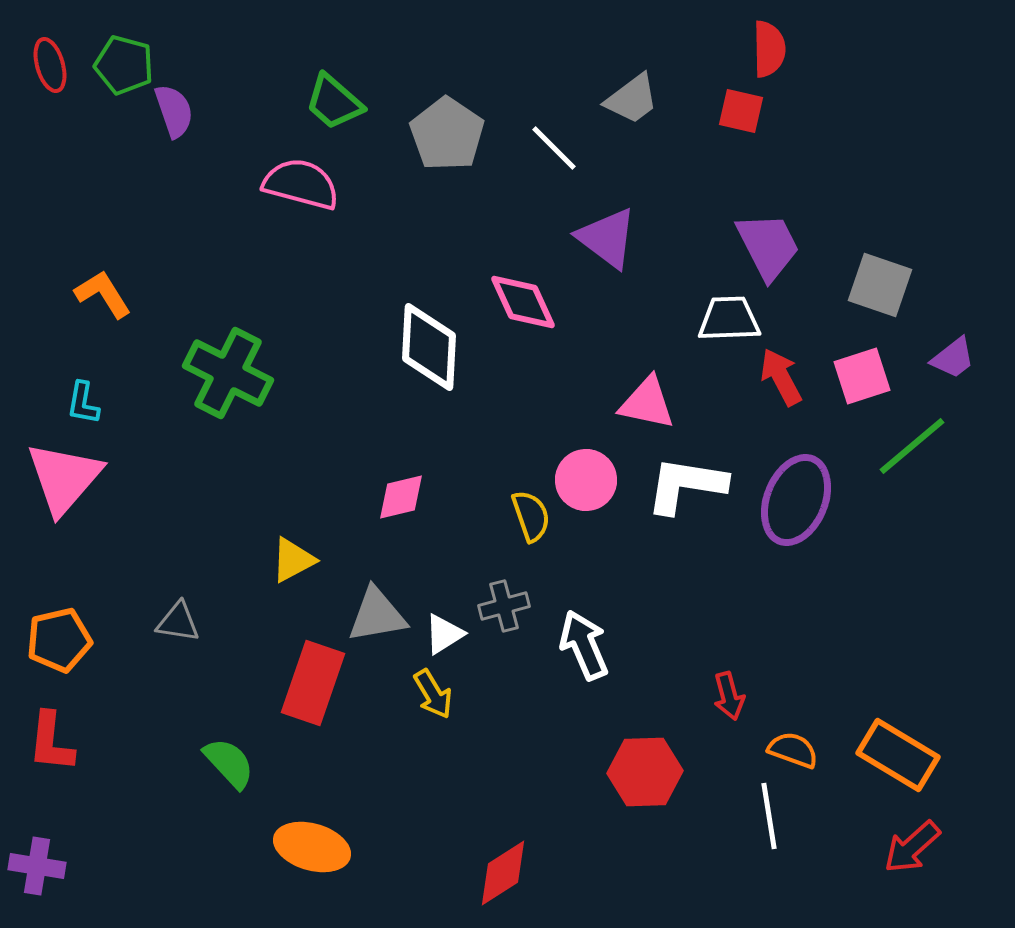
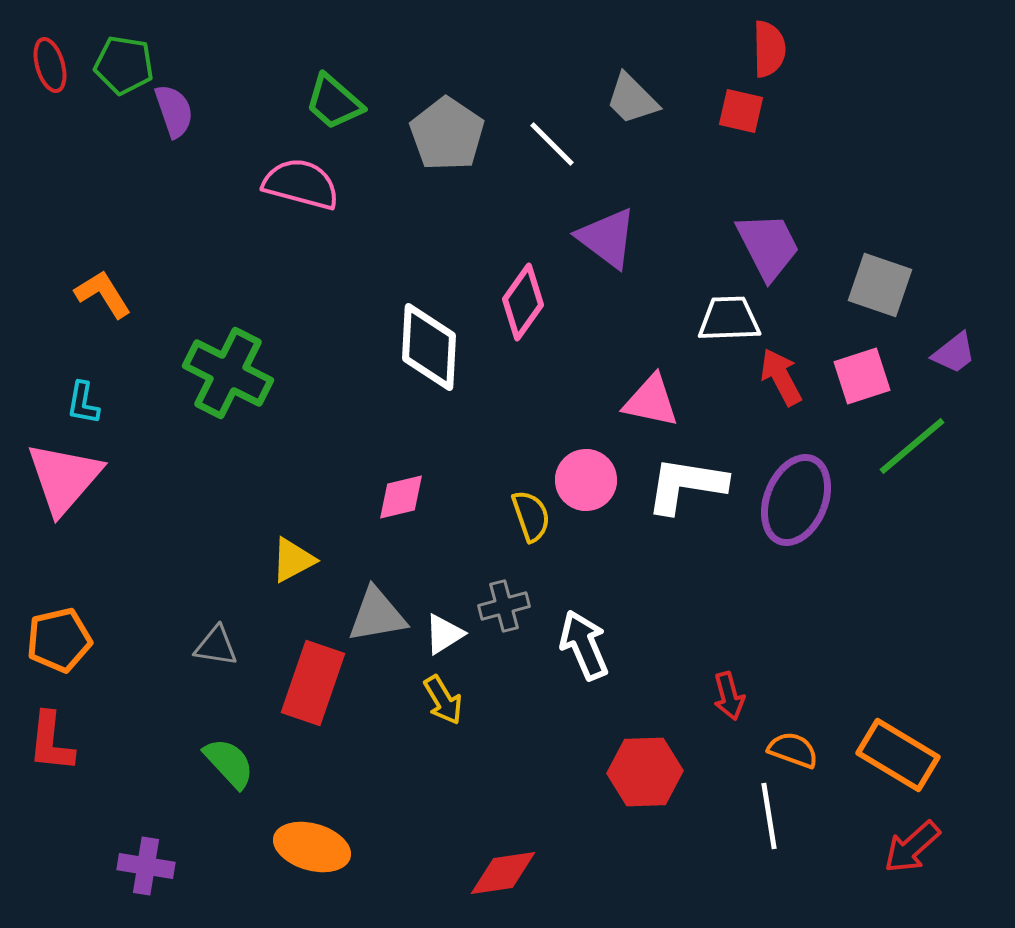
green pentagon at (124, 65): rotated 6 degrees counterclockwise
gray trapezoid at (632, 99): rotated 82 degrees clockwise
white line at (554, 148): moved 2 px left, 4 px up
pink diamond at (523, 302): rotated 60 degrees clockwise
purple trapezoid at (953, 358): moved 1 px right, 5 px up
pink triangle at (647, 403): moved 4 px right, 2 px up
gray triangle at (178, 622): moved 38 px right, 24 px down
yellow arrow at (433, 694): moved 10 px right, 6 px down
purple cross at (37, 866): moved 109 px right
red diamond at (503, 873): rotated 24 degrees clockwise
